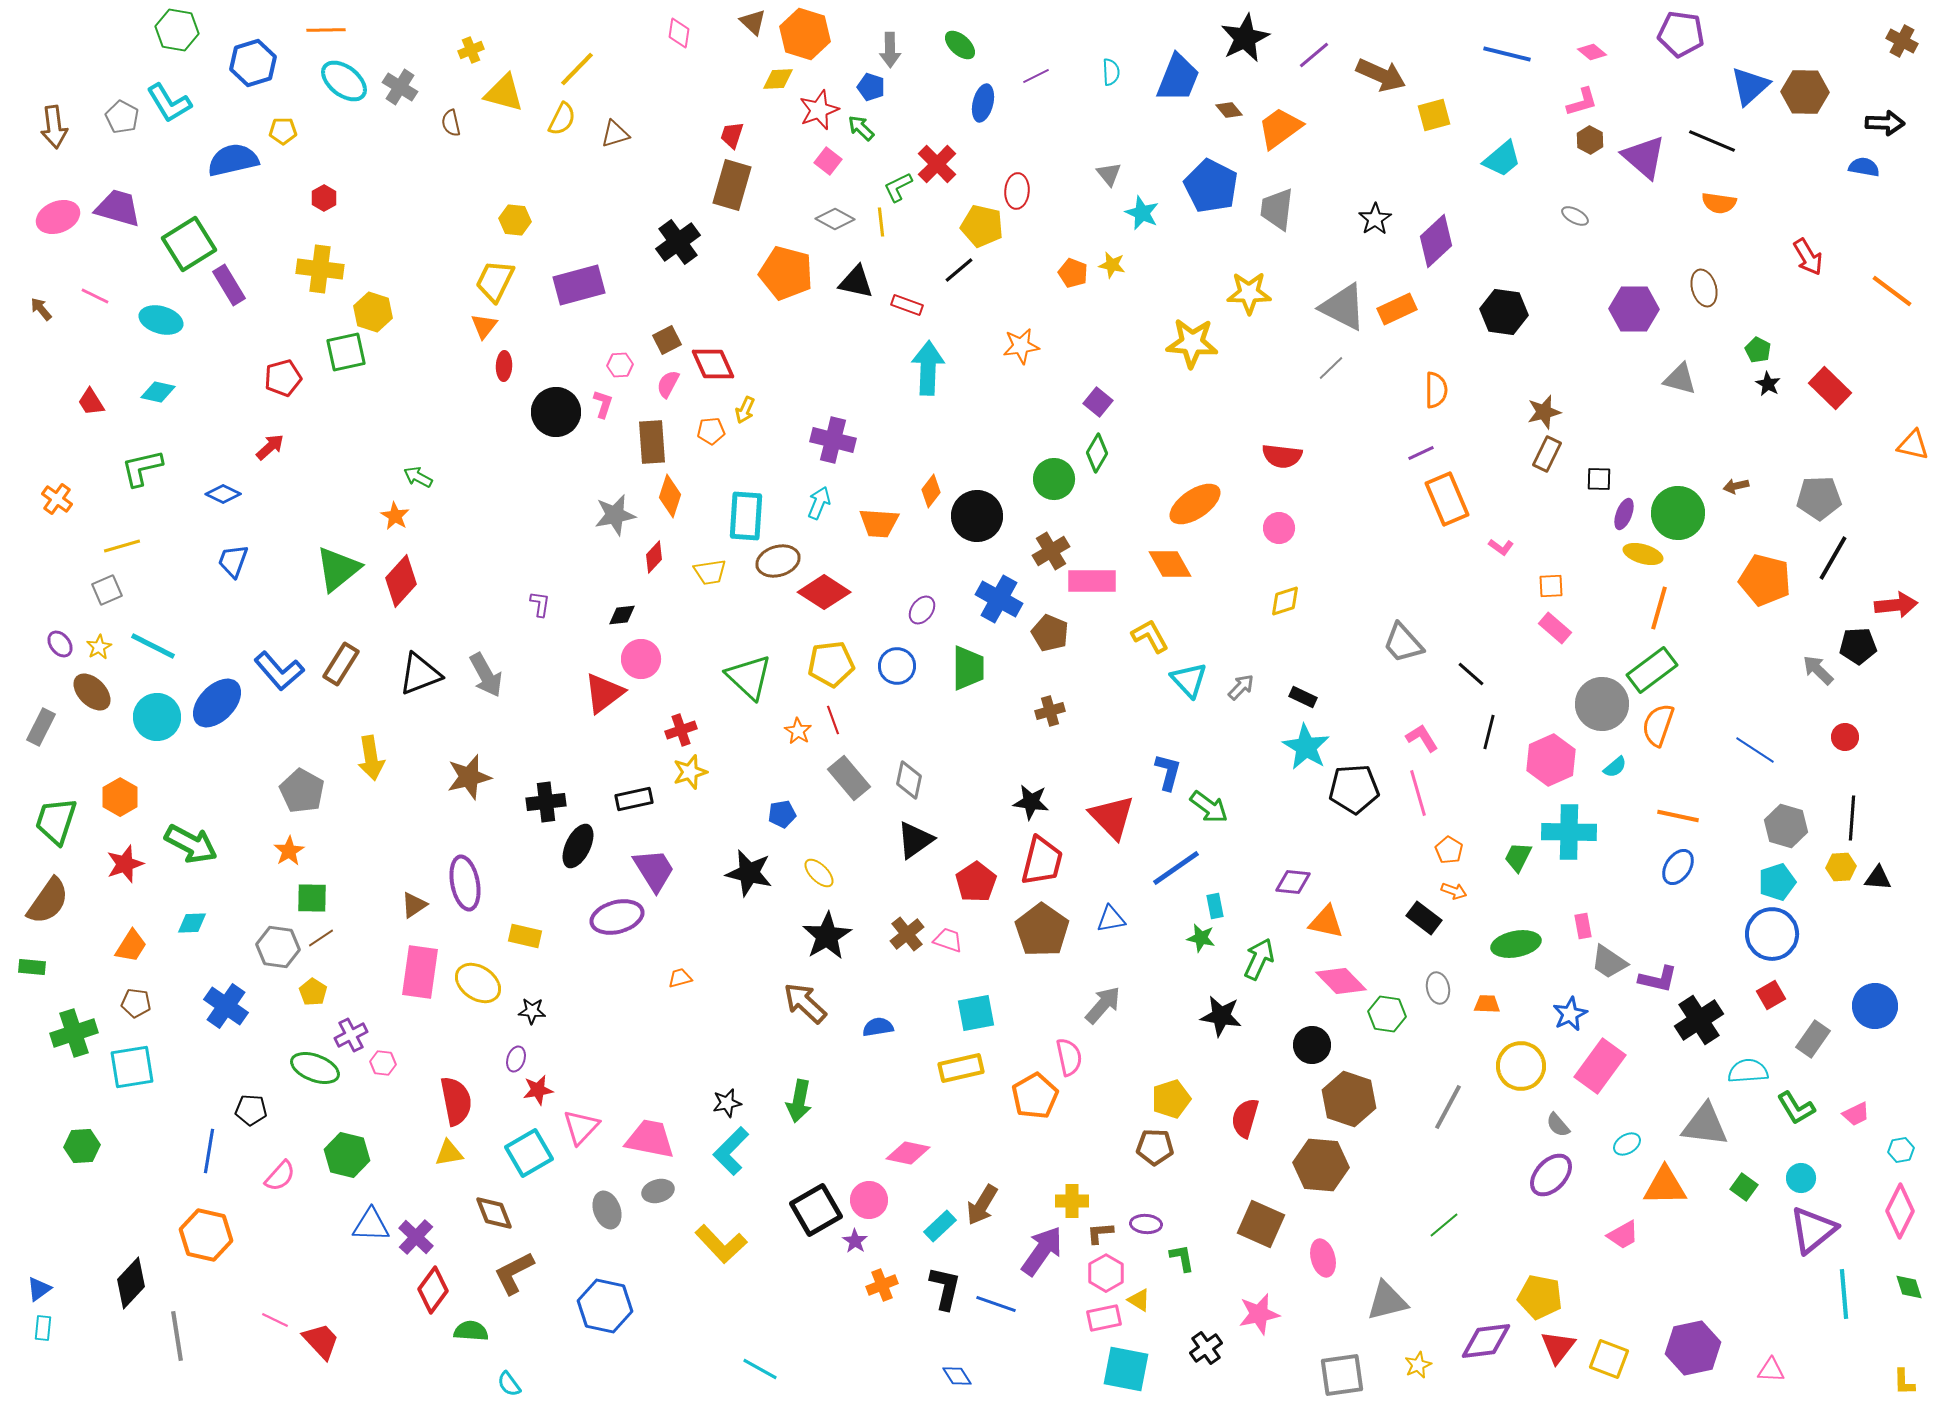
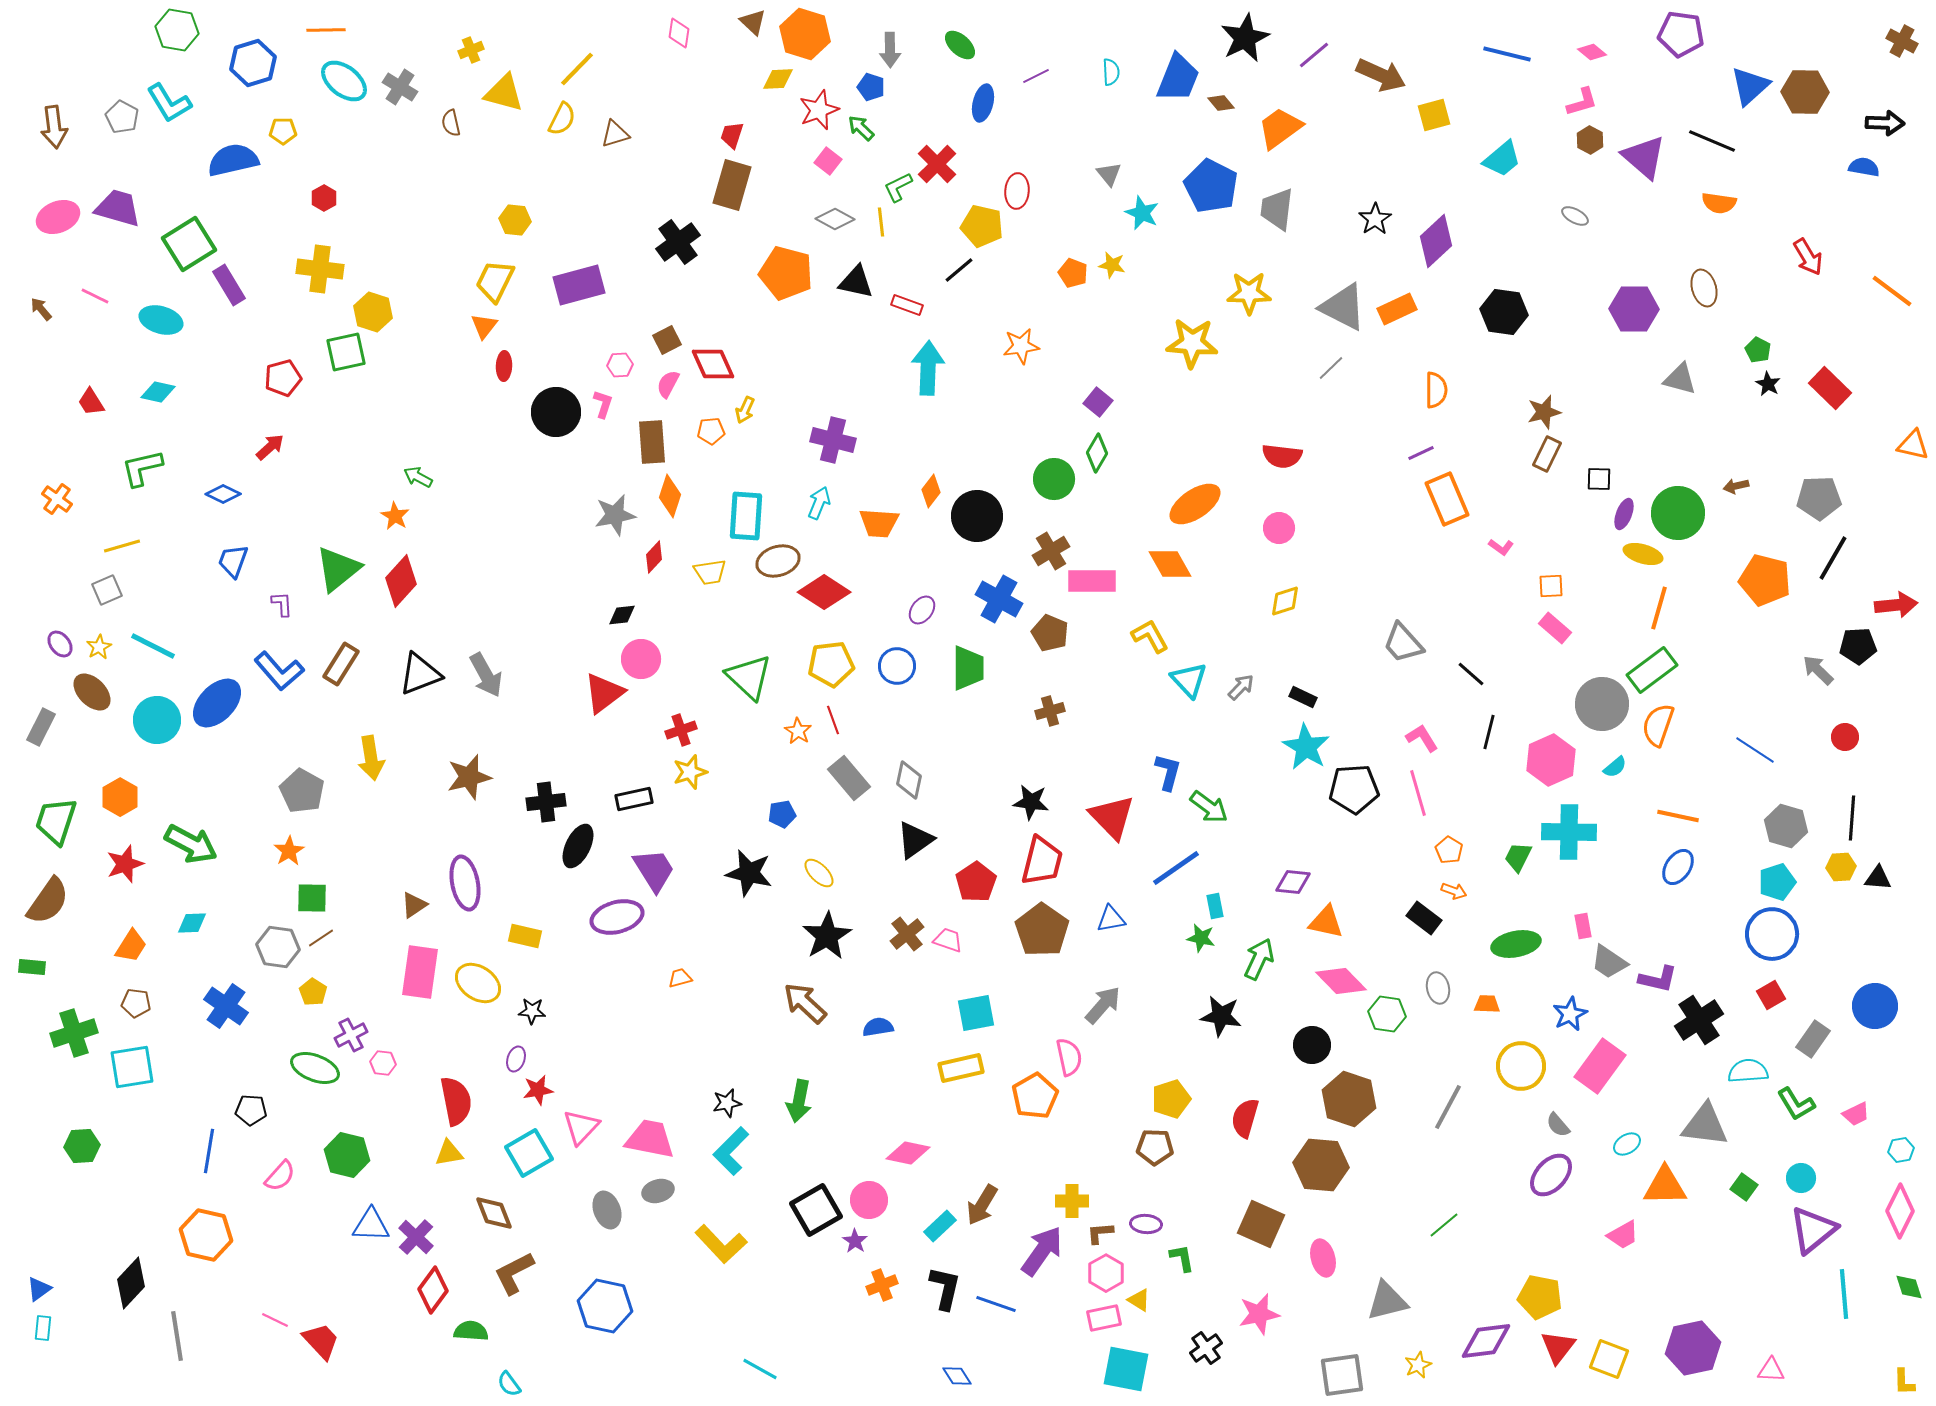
brown diamond at (1229, 110): moved 8 px left, 7 px up
purple L-shape at (540, 604): moved 258 px left; rotated 12 degrees counterclockwise
cyan circle at (157, 717): moved 3 px down
green L-shape at (1796, 1108): moved 4 px up
